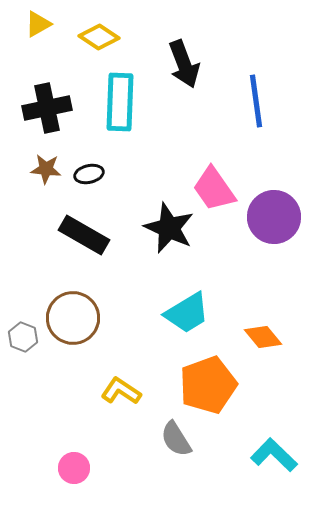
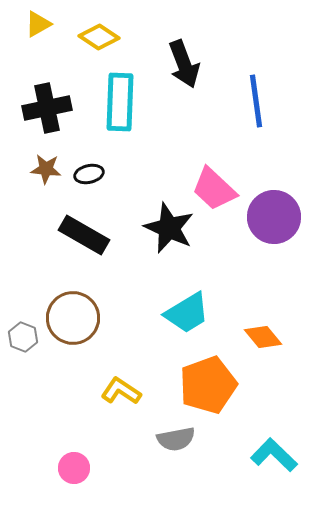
pink trapezoid: rotated 12 degrees counterclockwise
gray semicircle: rotated 69 degrees counterclockwise
